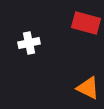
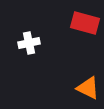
red rectangle: moved 1 px left
